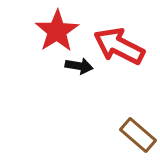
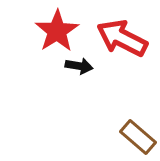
red arrow: moved 3 px right, 8 px up
brown rectangle: moved 2 px down
